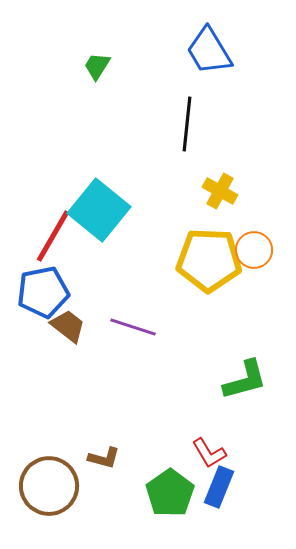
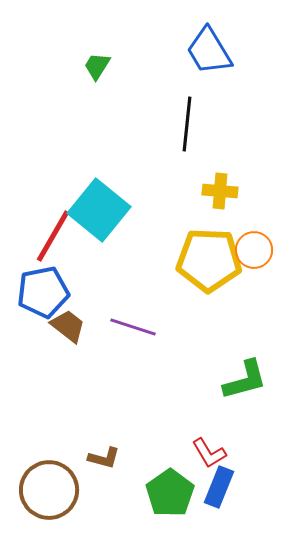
yellow cross: rotated 24 degrees counterclockwise
brown circle: moved 4 px down
